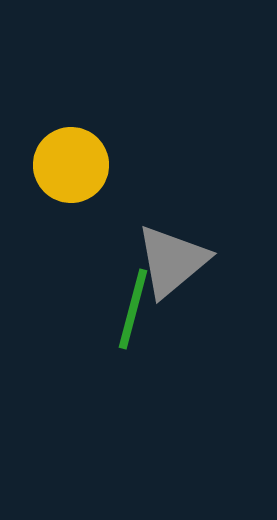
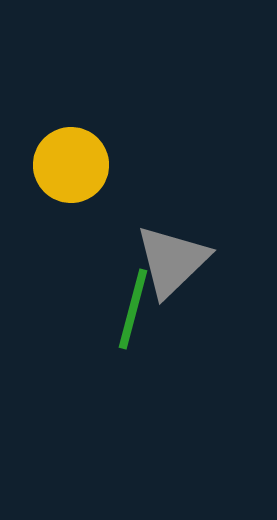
gray triangle: rotated 4 degrees counterclockwise
